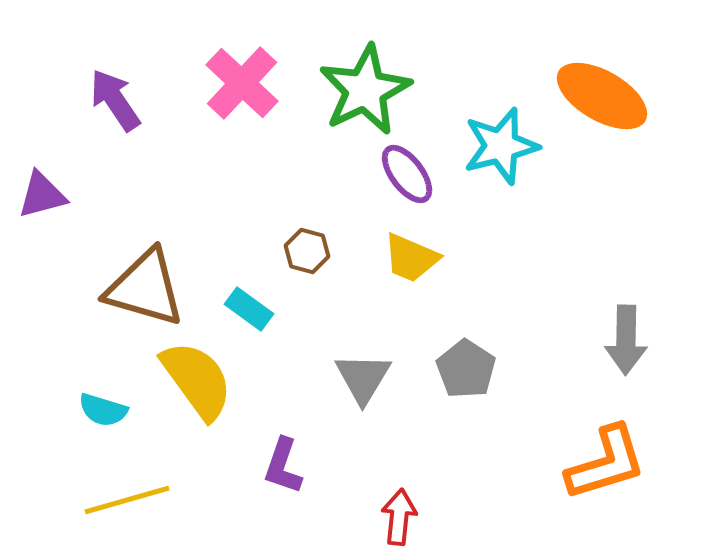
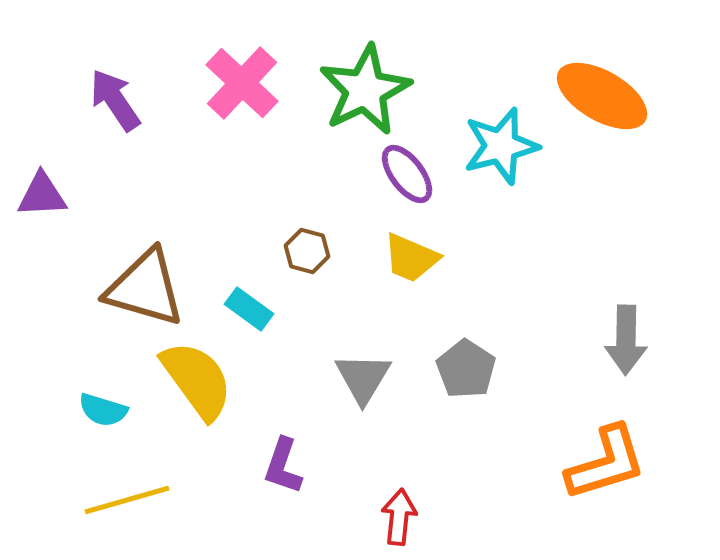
purple triangle: rotated 12 degrees clockwise
